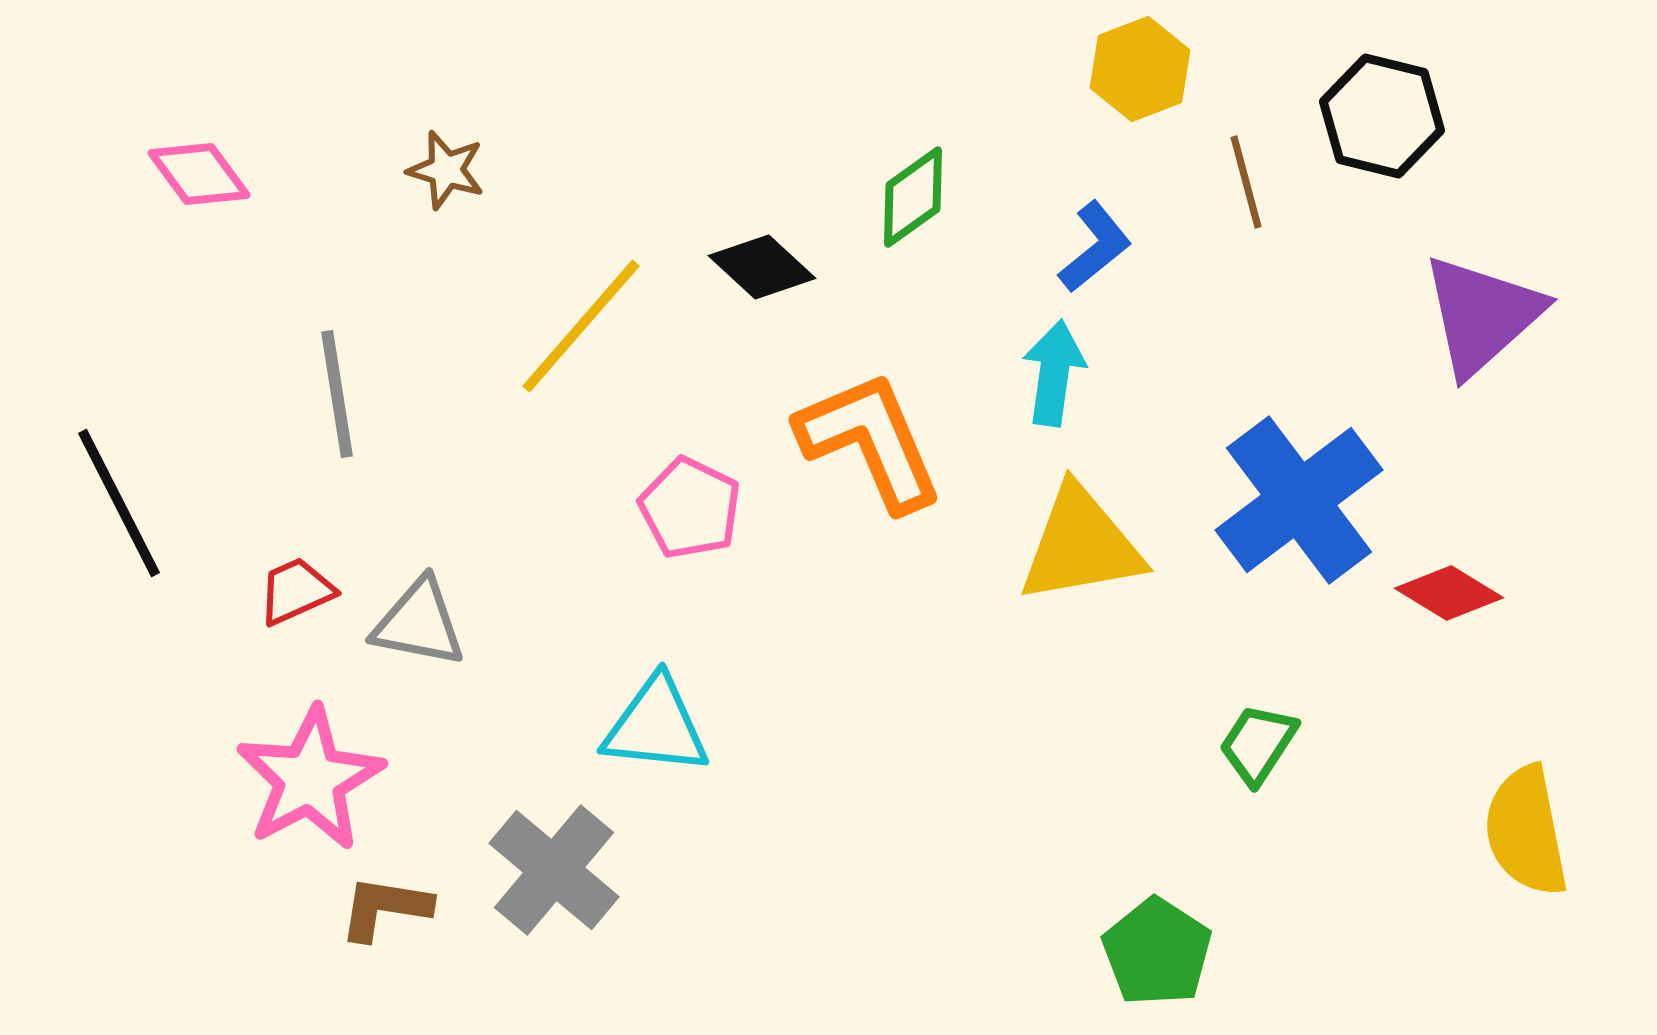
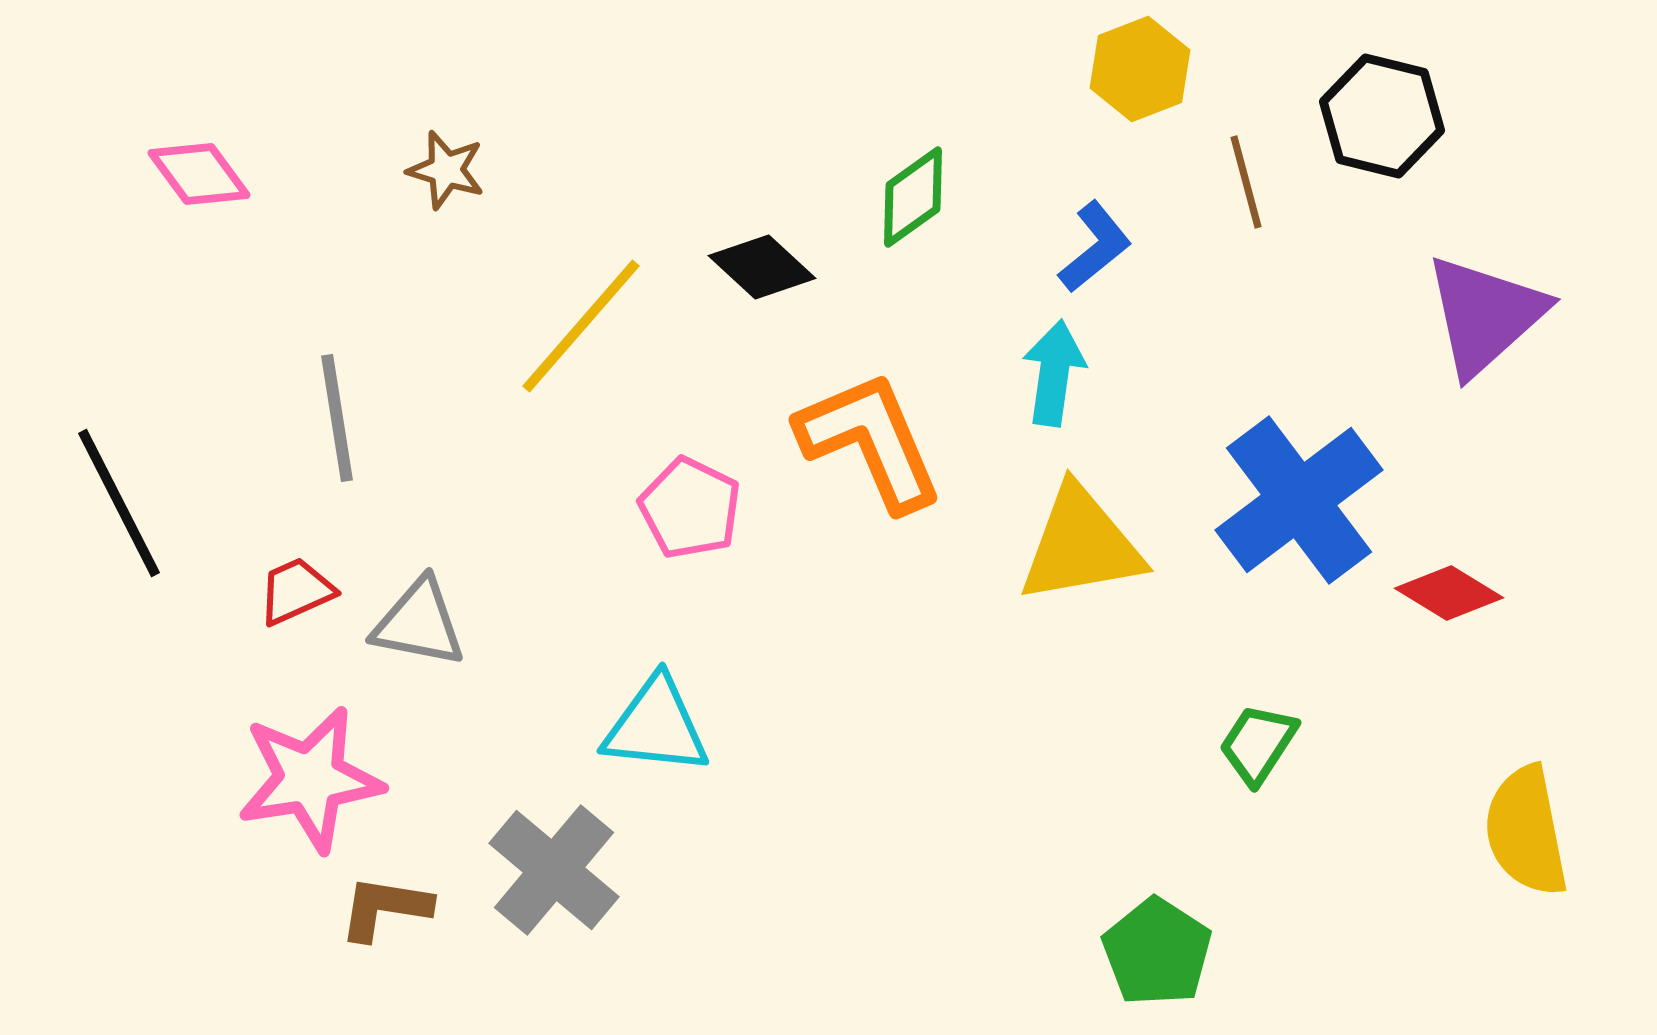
purple triangle: moved 3 px right
gray line: moved 24 px down
pink star: rotated 19 degrees clockwise
